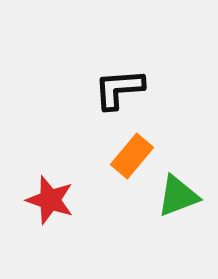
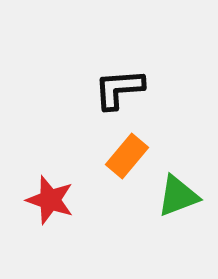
orange rectangle: moved 5 px left
